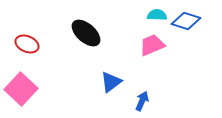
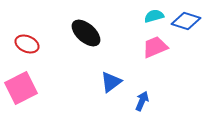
cyan semicircle: moved 3 px left, 1 px down; rotated 18 degrees counterclockwise
pink trapezoid: moved 3 px right, 2 px down
pink square: moved 1 px up; rotated 20 degrees clockwise
